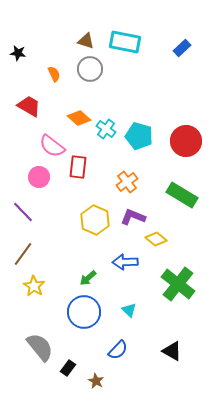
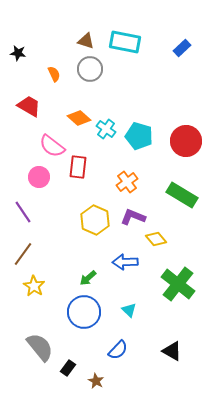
purple line: rotated 10 degrees clockwise
yellow diamond: rotated 10 degrees clockwise
